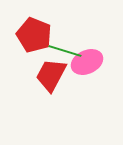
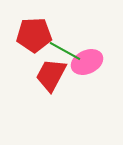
red pentagon: rotated 24 degrees counterclockwise
green line: rotated 12 degrees clockwise
